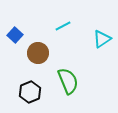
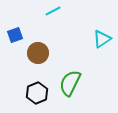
cyan line: moved 10 px left, 15 px up
blue square: rotated 28 degrees clockwise
green semicircle: moved 2 px right, 2 px down; rotated 132 degrees counterclockwise
black hexagon: moved 7 px right, 1 px down
